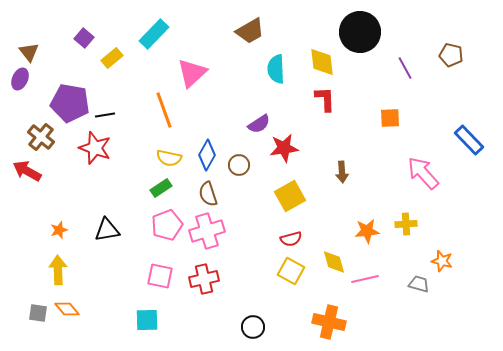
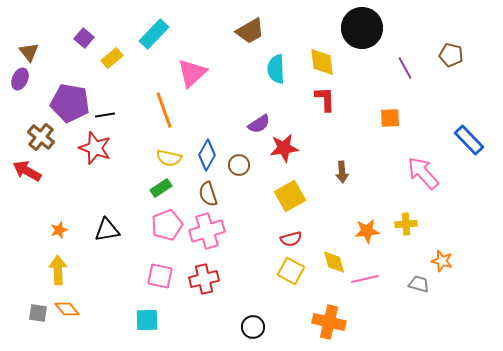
black circle at (360, 32): moved 2 px right, 4 px up
